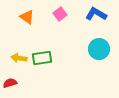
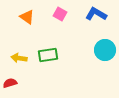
pink square: rotated 24 degrees counterclockwise
cyan circle: moved 6 px right, 1 px down
green rectangle: moved 6 px right, 3 px up
